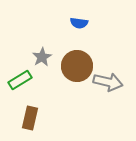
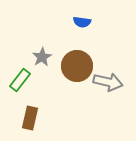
blue semicircle: moved 3 px right, 1 px up
green rectangle: rotated 20 degrees counterclockwise
